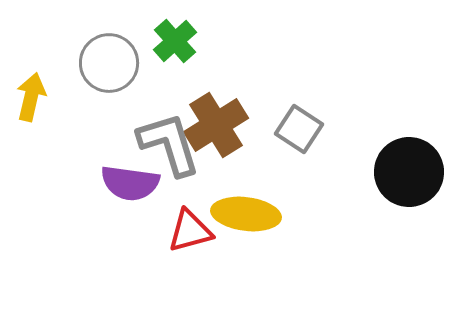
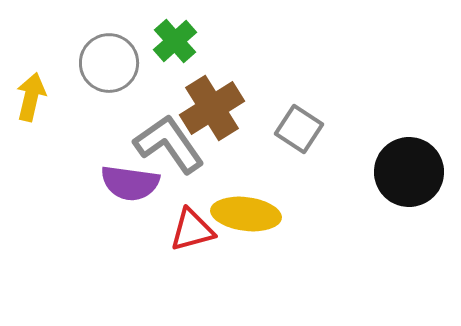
brown cross: moved 4 px left, 17 px up
gray L-shape: rotated 18 degrees counterclockwise
red triangle: moved 2 px right, 1 px up
